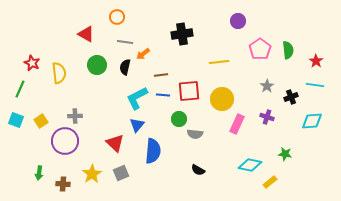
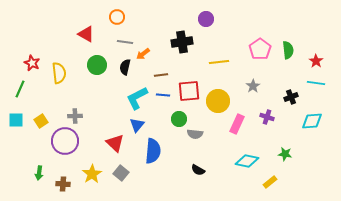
purple circle at (238, 21): moved 32 px left, 2 px up
black cross at (182, 34): moved 8 px down
cyan line at (315, 85): moved 1 px right, 2 px up
gray star at (267, 86): moved 14 px left
yellow circle at (222, 99): moved 4 px left, 2 px down
cyan square at (16, 120): rotated 21 degrees counterclockwise
cyan diamond at (250, 165): moved 3 px left, 4 px up
gray square at (121, 173): rotated 28 degrees counterclockwise
